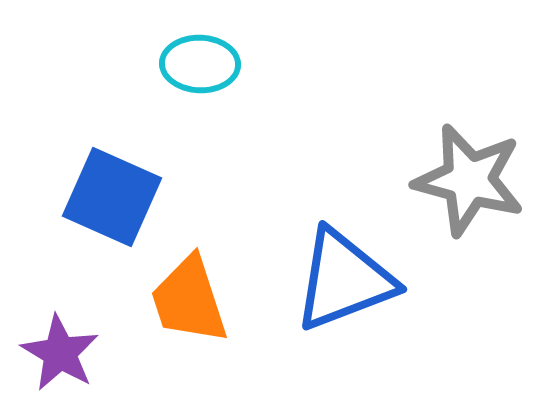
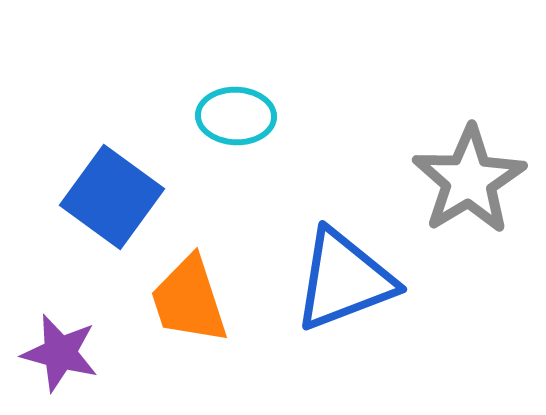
cyan ellipse: moved 36 px right, 52 px down
gray star: rotated 26 degrees clockwise
blue square: rotated 12 degrees clockwise
purple star: rotated 16 degrees counterclockwise
